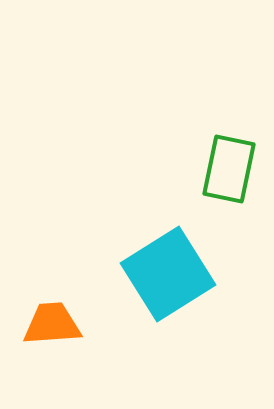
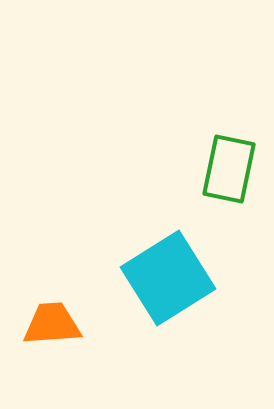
cyan square: moved 4 px down
